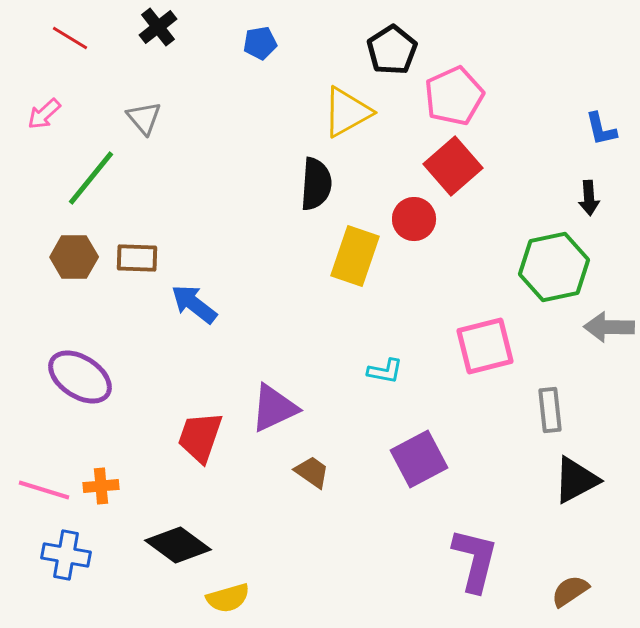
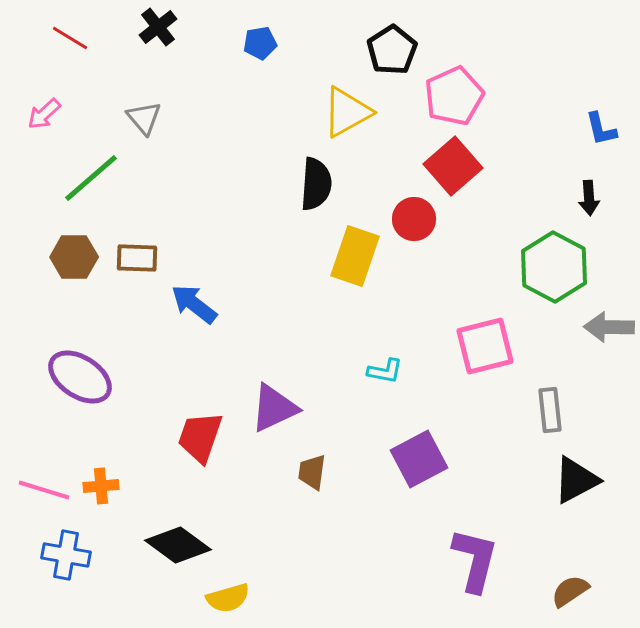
green line: rotated 10 degrees clockwise
green hexagon: rotated 20 degrees counterclockwise
brown trapezoid: rotated 117 degrees counterclockwise
